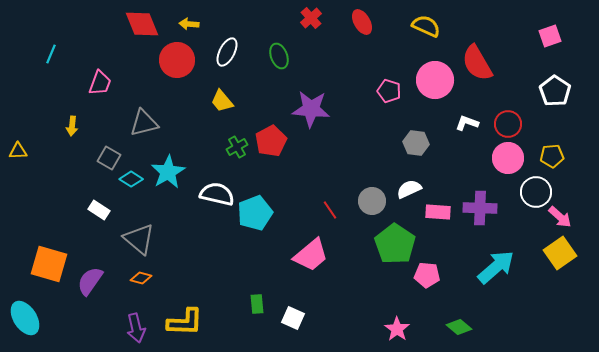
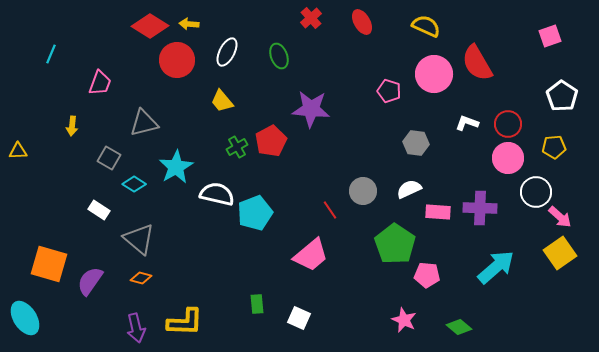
red diamond at (142, 24): moved 8 px right, 2 px down; rotated 36 degrees counterclockwise
pink circle at (435, 80): moved 1 px left, 6 px up
white pentagon at (555, 91): moved 7 px right, 5 px down
yellow pentagon at (552, 156): moved 2 px right, 9 px up
cyan star at (168, 172): moved 8 px right, 5 px up
cyan diamond at (131, 179): moved 3 px right, 5 px down
gray circle at (372, 201): moved 9 px left, 10 px up
white square at (293, 318): moved 6 px right
pink star at (397, 329): moved 7 px right, 9 px up; rotated 10 degrees counterclockwise
